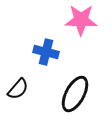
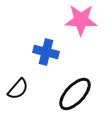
black ellipse: rotated 15 degrees clockwise
